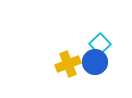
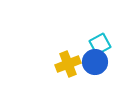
cyan square: rotated 15 degrees clockwise
